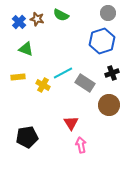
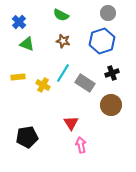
brown star: moved 26 px right, 22 px down
green triangle: moved 1 px right, 5 px up
cyan line: rotated 30 degrees counterclockwise
brown circle: moved 2 px right
